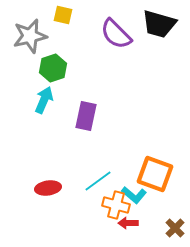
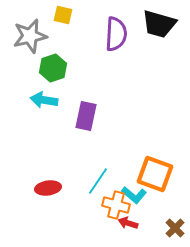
purple semicircle: rotated 132 degrees counterclockwise
cyan arrow: rotated 104 degrees counterclockwise
cyan line: rotated 20 degrees counterclockwise
red arrow: rotated 18 degrees clockwise
